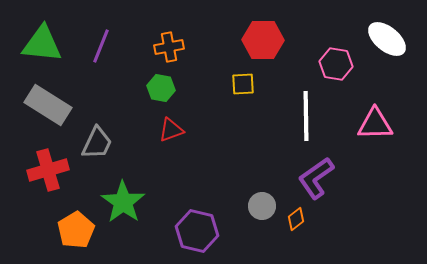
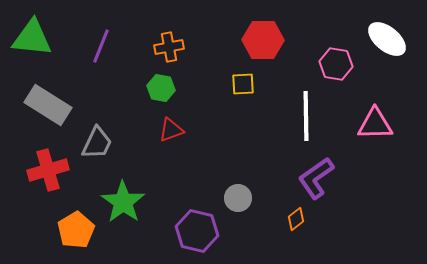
green triangle: moved 10 px left, 6 px up
gray circle: moved 24 px left, 8 px up
